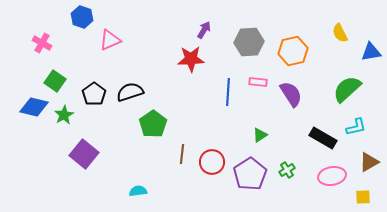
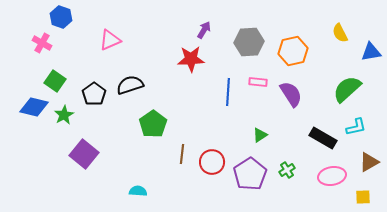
blue hexagon: moved 21 px left
black semicircle: moved 7 px up
cyan semicircle: rotated 12 degrees clockwise
